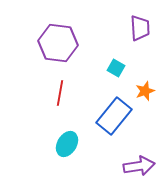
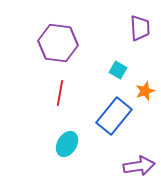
cyan square: moved 2 px right, 2 px down
